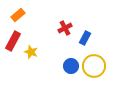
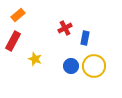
blue rectangle: rotated 16 degrees counterclockwise
yellow star: moved 4 px right, 7 px down
